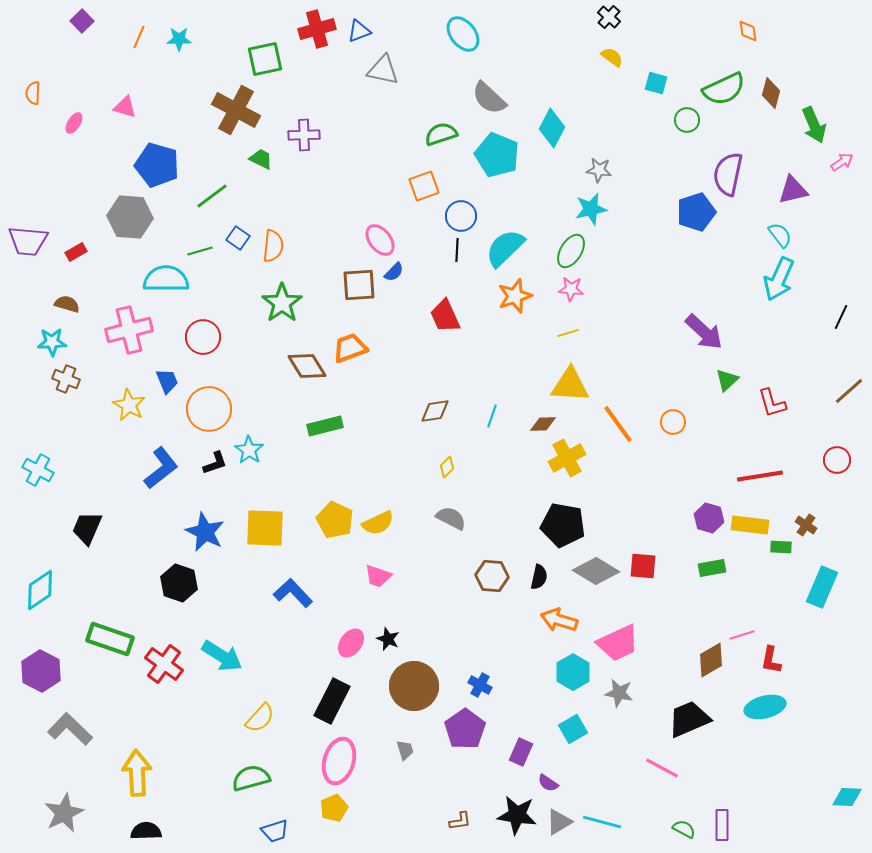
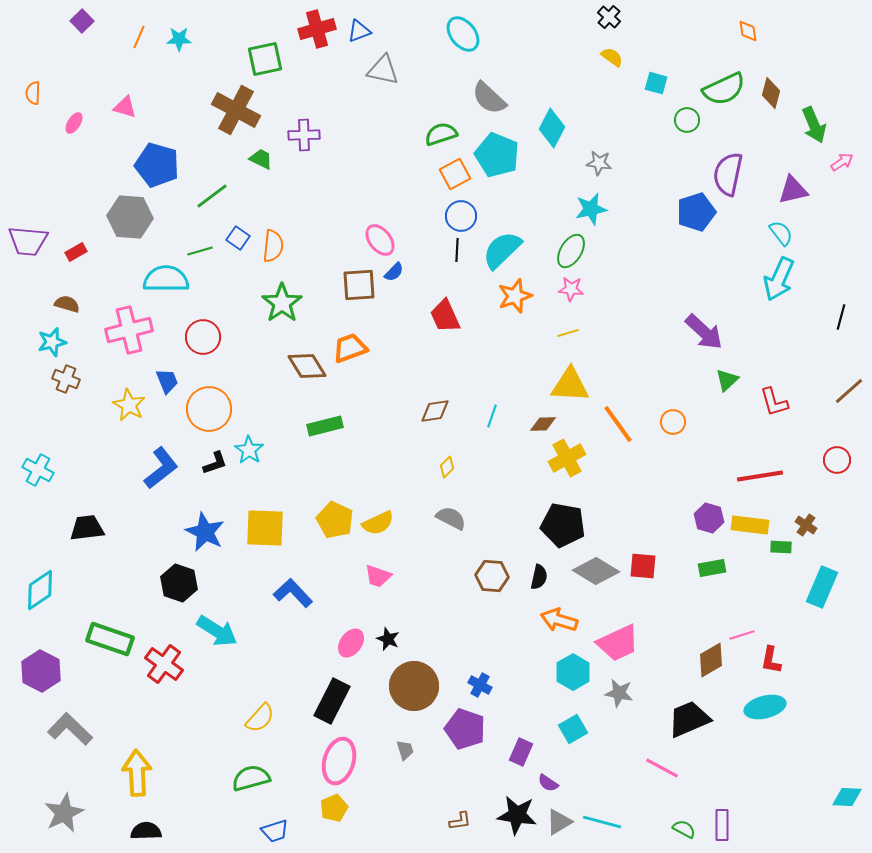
gray star at (599, 170): moved 7 px up
orange square at (424, 186): moved 31 px right, 12 px up; rotated 8 degrees counterclockwise
cyan semicircle at (780, 235): moved 1 px right, 2 px up
cyan semicircle at (505, 248): moved 3 px left, 2 px down
black line at (841, 317): rotated 10 degrees counterclockwise
cyan star at (52, 342): rotated 12 degrees counterclockwise
red L-shape at (772, 403): moved 2 px right, 1 px up
black trapezoid at (87, 528): rotated 60 degrees clockwise
cyan arrow at (222, 656): moved 5 px left, 25 px up
purple pentagon at (465, 729): rotated 18 degrees counterclockwise
